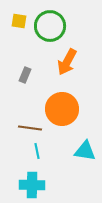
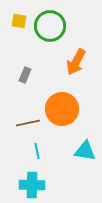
orange arrow: moved 9 px right
brown line: moved 2 px left, 5 px up; rotated 20 degrees counterclockwise
